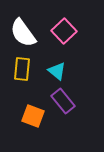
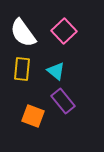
cyan triangle: moved 1 px left
